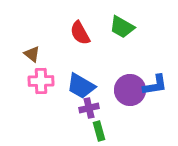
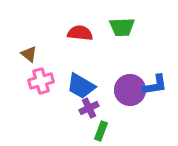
green trapezoid: rotated 32 degrees counterclockwise
red semicircle: rotated 125 degrees clockwise
brown triangle: moved 3 px left
pink cross: rotated 15 degrees counterclockwise
purple cross: rotated 12 degrees counterclockwise
green rectangle: moved 2 px right; rotated 36 degrees clockwise
